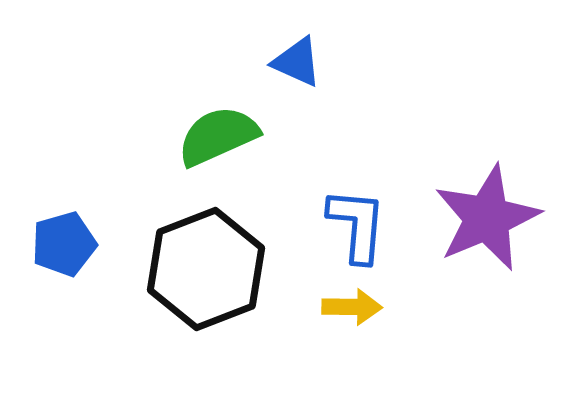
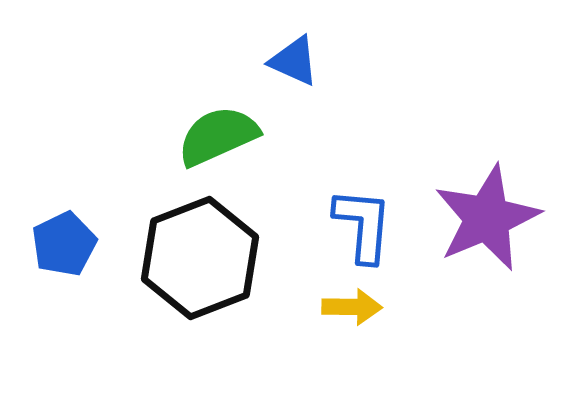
blue triangle: moved 3 px left, 1 px up
blue L-shape: moved 6 px right
blue pentagon: rotated 10 degrees counterclockwise
black hexagon: moved 6 px left, 11 px up
